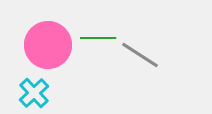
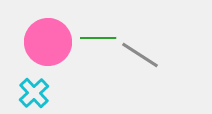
pink circle: moved 3 px up
